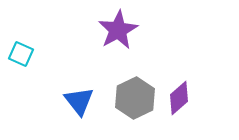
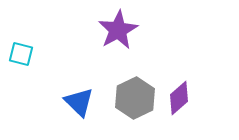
cyan square: rotated 10 degrees counterclockwise
blue triangle: moved 1 px down; rotated 8 degrees counterclockwise
